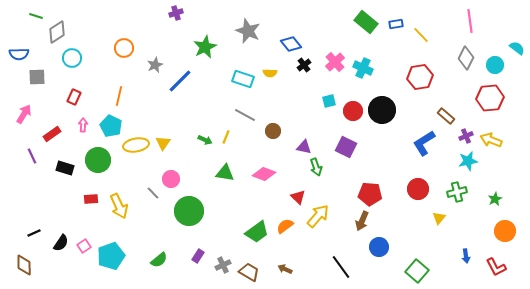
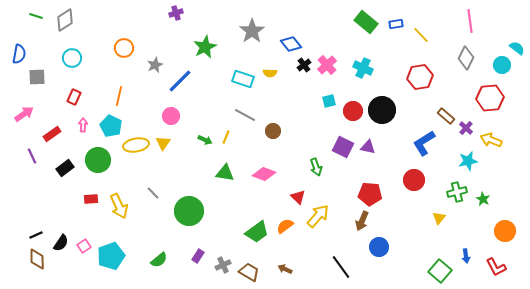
gray star at (248, 31): moved 4 px right; rotated 15 degrees clockwise
gray diamond at (57, 32): moved 8 px right, 12 px up
blue semicircle at (19, 54): rotated 78 degrees counterclockwise
pink cross at (335, 62): moved 8 px left, 3 px down
cyan circle at (495, 65): moved 7 px right
pink arrow at (24, 114): rotated 24 degrees clockwise
purple cross at (466, 136): moved 8 px up; rotated 24 degrees counterclockwise
purple triangle at (304, 147): moved 64 px right
purple square at (346, 147): moved 3 px left
black rectangle at (65, 168): rotated 54 degrees counterclockwise
pink circle at (171, 179): moved 63 px up
red circle at (418, 189): moved 4 px left, 9 px up
green star at (495, 199): moved 12 px left; rotated 16 degrees counterclockwise
black line at (34, 233): moved 2 px right, 2 px down
brown diamond at (24, 265): moved 13 px right, 6 px up
green square at (417, 271): moved 23 px right
